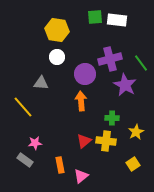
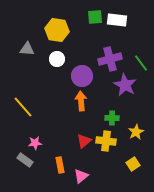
white circle: moved 2 px down
purple circle: moved 3 px left, 2 px down
gray triangle: moved 14 px left, 34 px up
